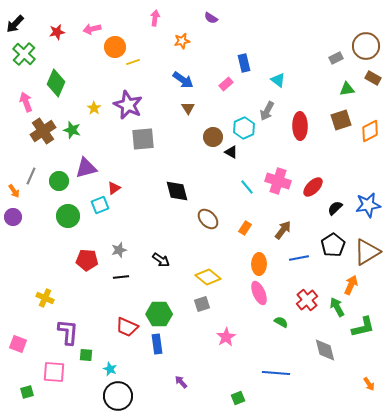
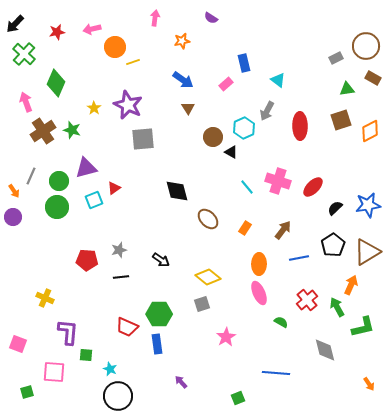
cyan square at (100, 205): moved 6 px left, 5 px up
green circle at (68, 216): moved 11 px left, 9 px up
